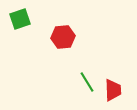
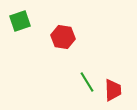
green square: moved 2 px down
red hexagon: rotated 15 degrees clockwise
